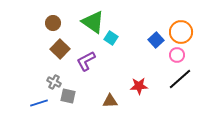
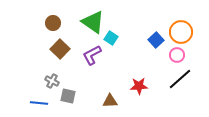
purple L-shape: moved 6 px right, 6 px up
gray cross: moved 2 px left, 1 px up
blue line: rotated 24 degrees clockwise
